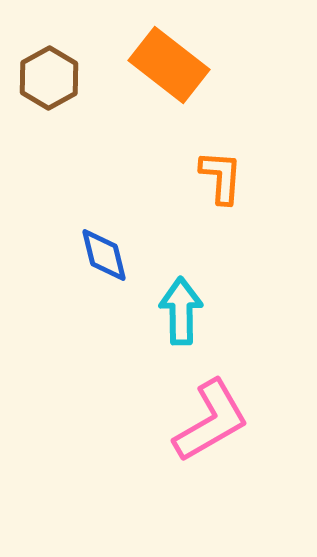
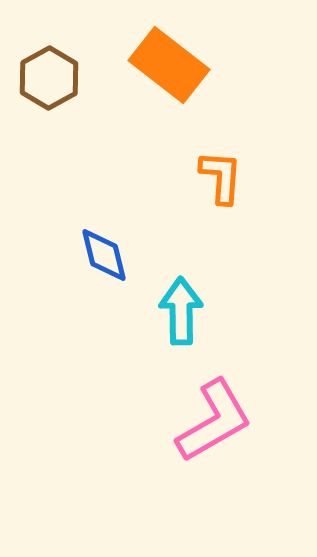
pink L-shape: moved 3 px right
